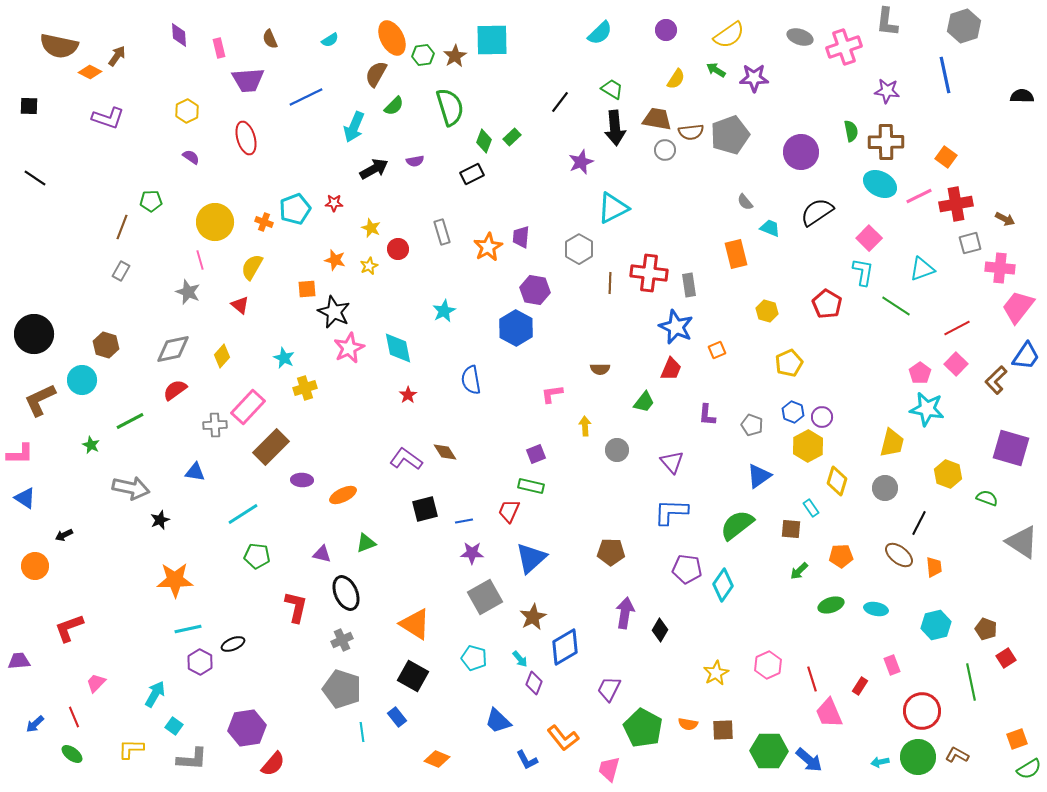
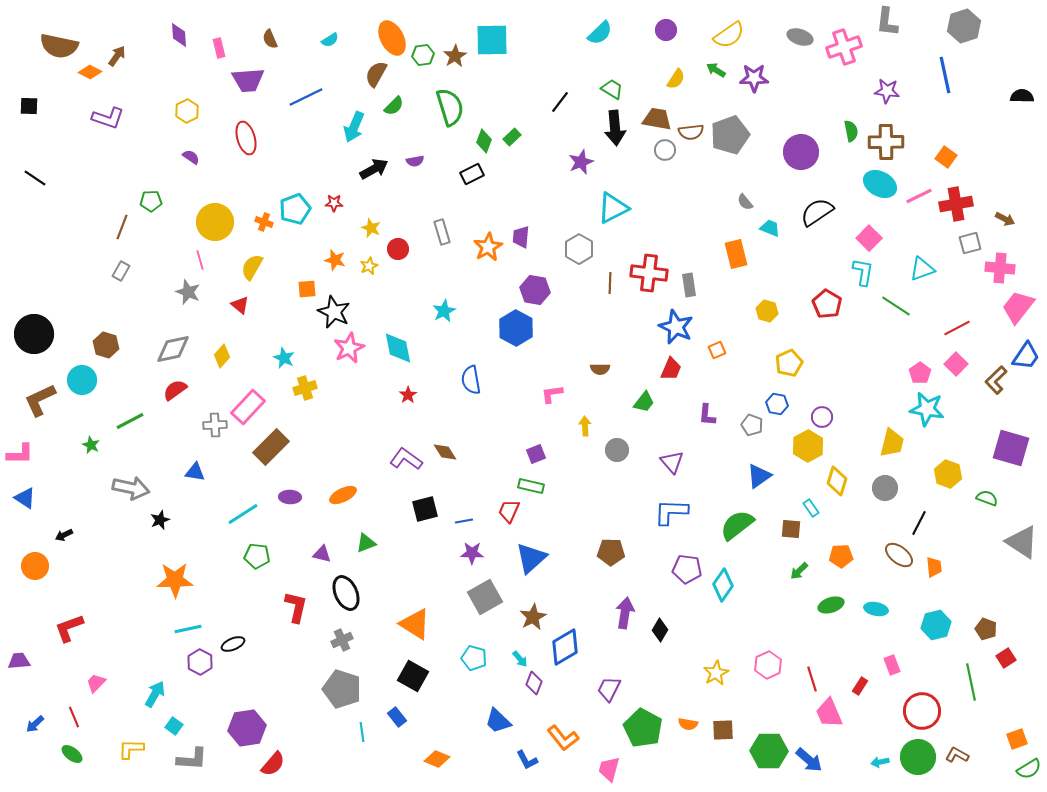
blue hexagon at (793, 412): moved 16 px left, 8 px up; rotated 10 degrees counterclockwise
purple ellipse at (302, 480): moved 12 px left, 17 px down
